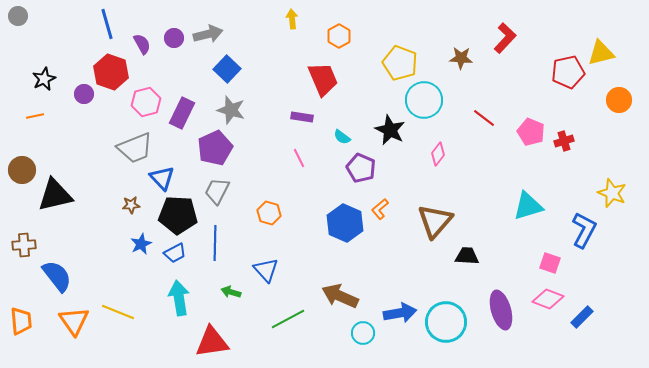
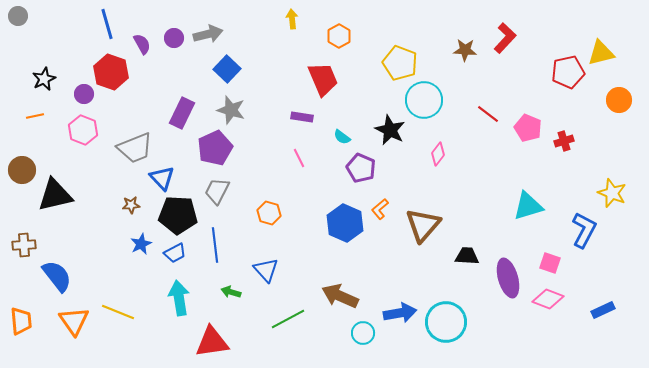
brown star at (461, 58): moved 4 px right, 8 px up
pink hexagon at (146, 102): moved 63 px left, 28 px down; rotated 24 degrees counterclockwise
red line at (484, 118): moved 4 px right, 4 px up
pink pentagon at (531, 132): moved 3 px left, 4 px up
brown triangle at (435, 221): moved 12 px left, 4 px down
blue line at (215, 243): moved 2 px down; rotated 8 degrees counterclockwise
purple ellipse at (501, 310): moved 7 px right, 32 px up
blue rectangle at (582, 317): moved 21 px right, 7 px up; rotated 20 degrees clockwise
